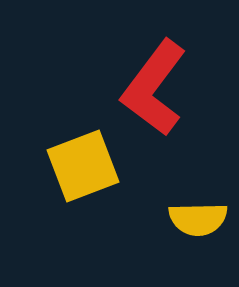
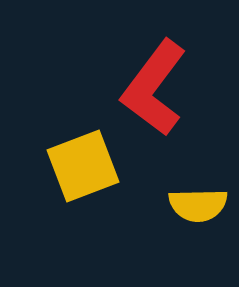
yellow semicircle: moved 14 px up
